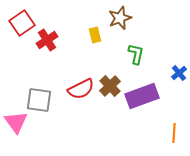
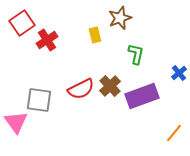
orange line: rotated 36 degrees clockwise
